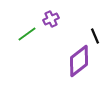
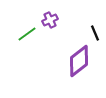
purple cross: moved 1 px left, 1 px down
black line: moved 3 px up
